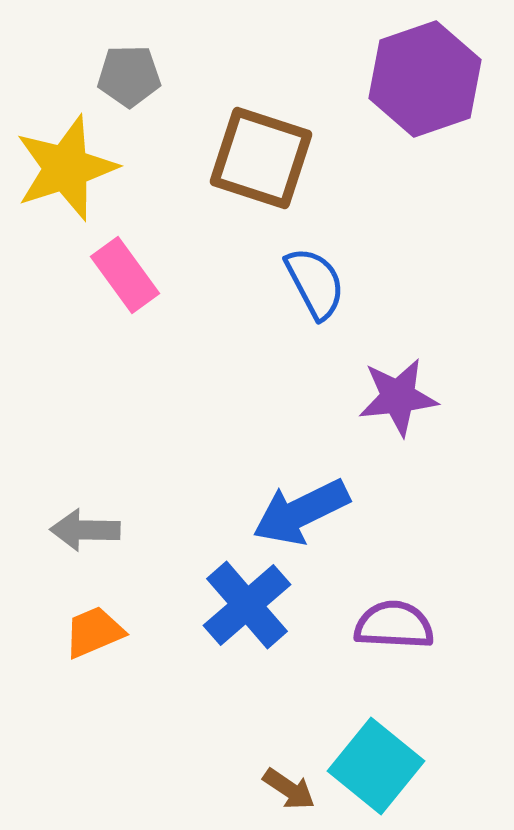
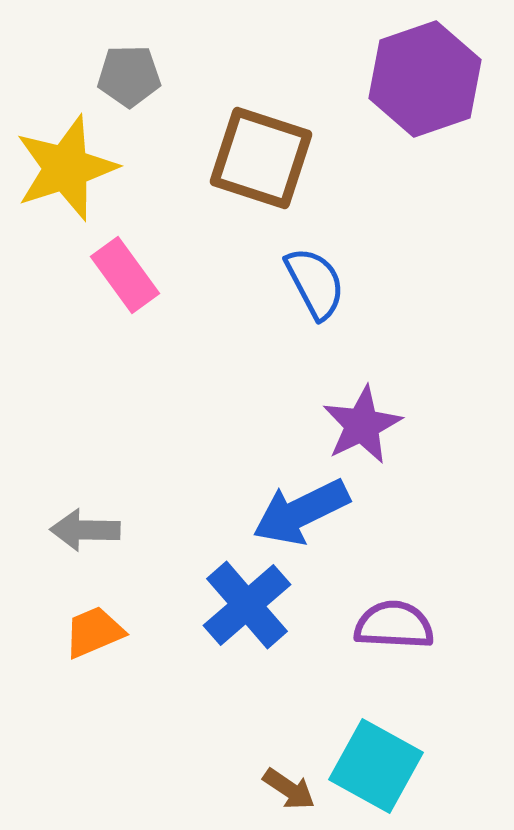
purple star: moved 36 px left, 28 px down; rotated 20 degrees counterclockwise
cyan square: rotated 10 degrees counterclockwise
